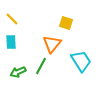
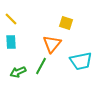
yellow line: moved 1 px left
cyan trapezoid: rotated 110 degrees clockwise
